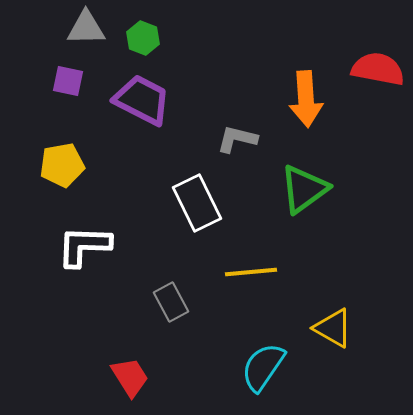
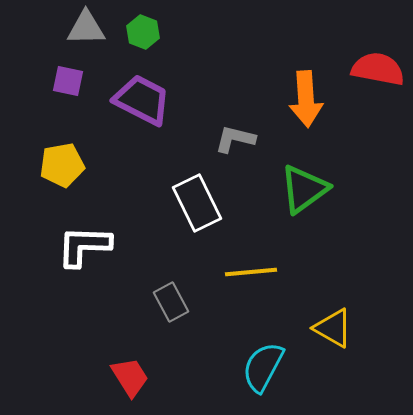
green hexagon: moved 6 px up
gray L-shape: moved 2 px left
cyan semicircle: rotated 6 degrees counterclockwise
